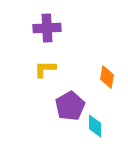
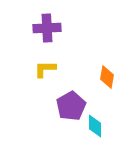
purple pentagon: moved 1 px right
